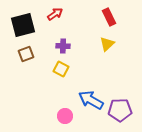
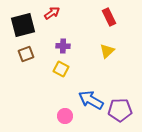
red arrow: moved 3 px left, 1 px up
yellow triangle: moved 7 px down
